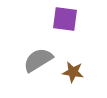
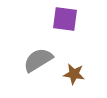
brown star: moved 1 px right, 2 px down
